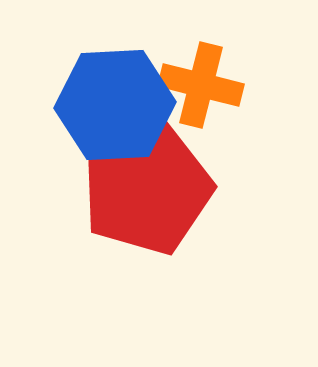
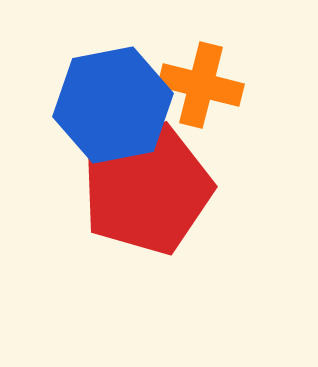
blue hexagon: moved 2 px left; rotated 8 degrees counterclockwise
